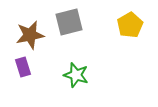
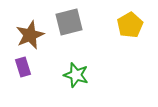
brown star: rotated 12 degrees counterclockwise
